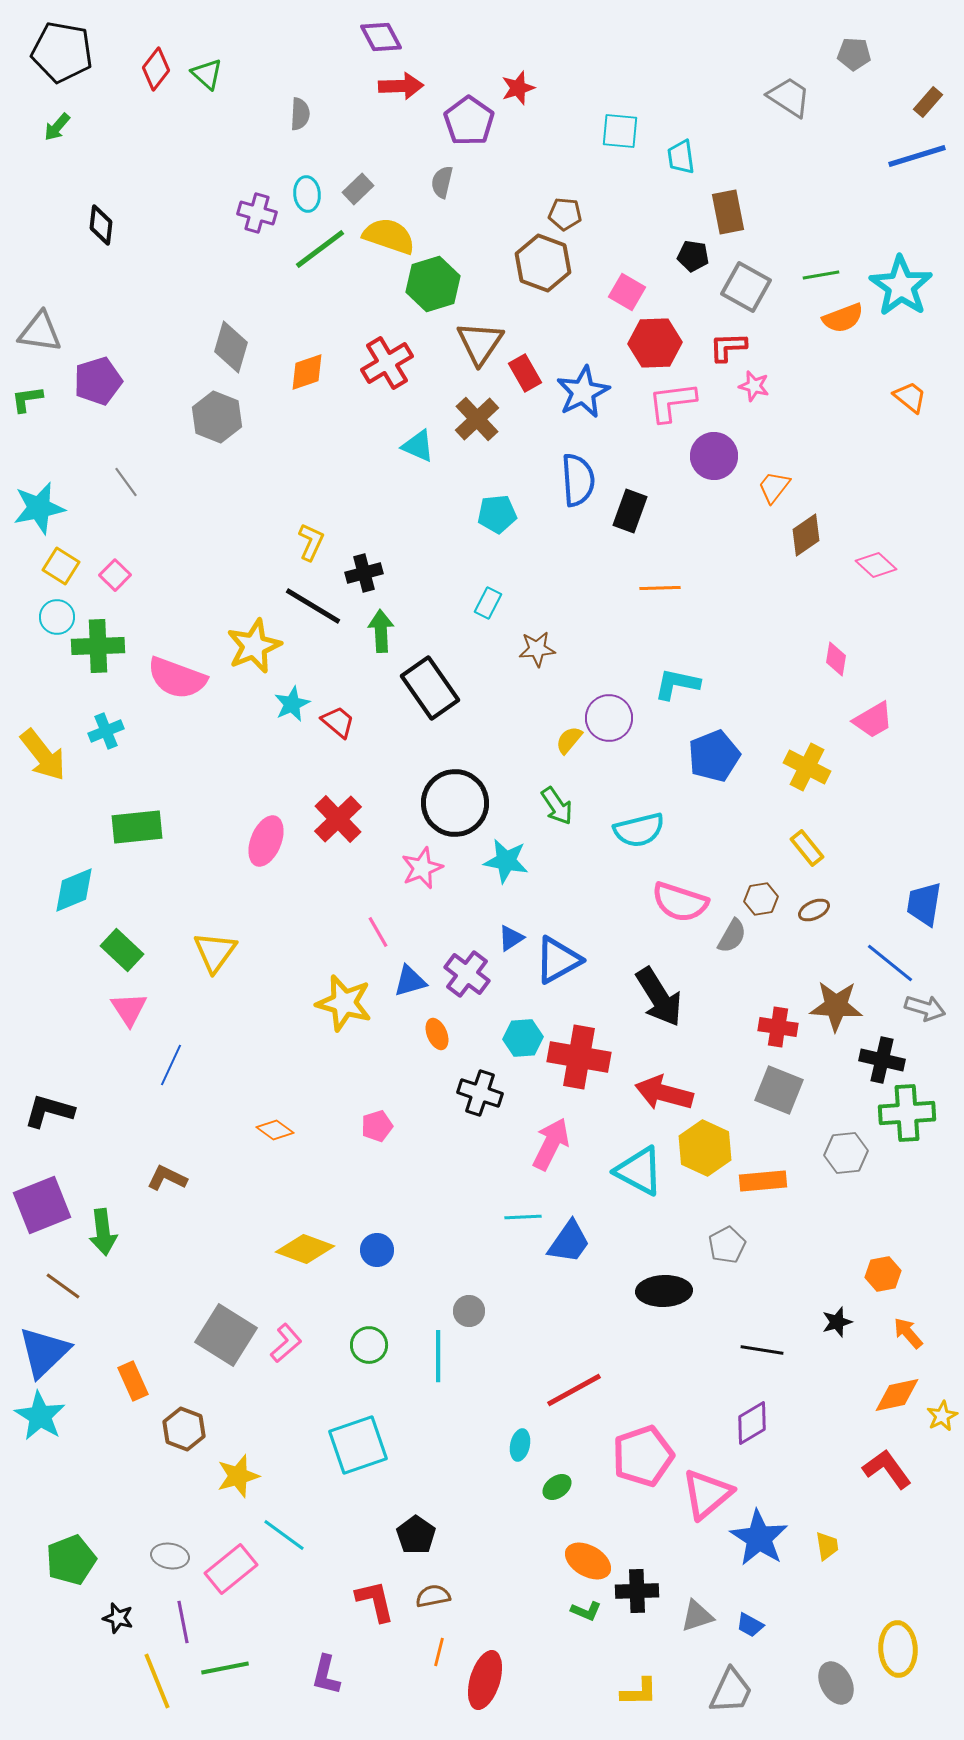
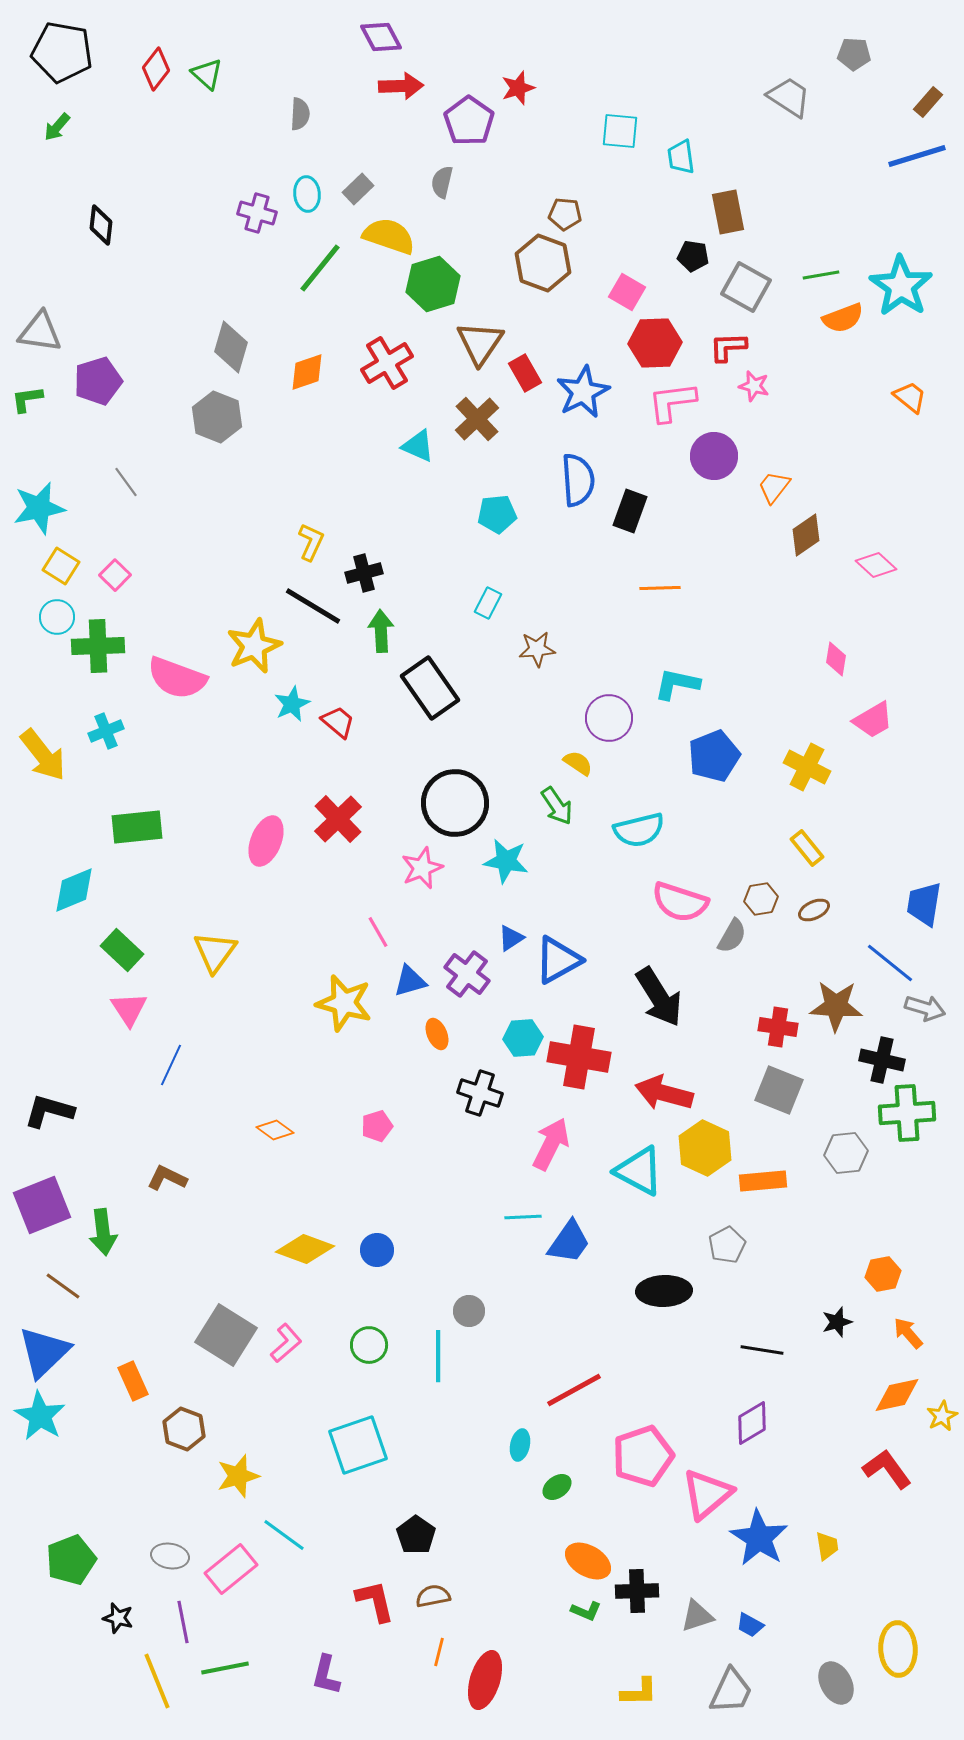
green line at (320, 249): moved 19 px down; rotated 14 degrees counterclockwise
yellow semicircle at (569, 740): moved 9 px right, 23 px down; rotated 84 degrees clockwise
